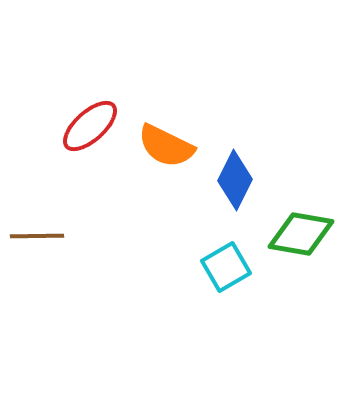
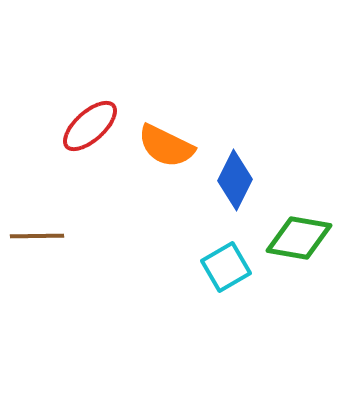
green diamond: moved 2 px left, 4 px down
